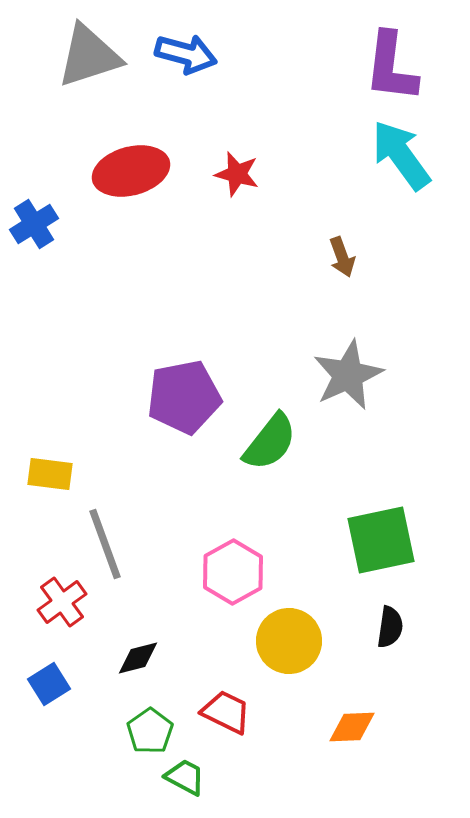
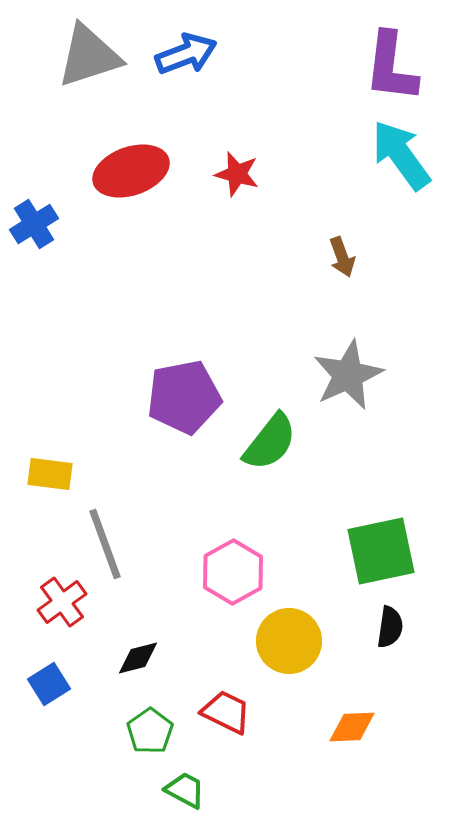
blue arrow: rotated 36 degrees counterclockwise
red ellipse: rotated 4 degrees counterclockwise
green square: moved 11 px down
green trapezoid: moved 13 px down
